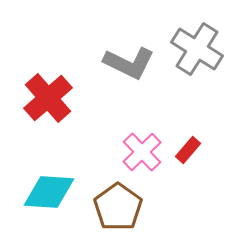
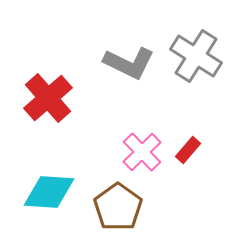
gray cross: moved 1 px left, 7 px down
